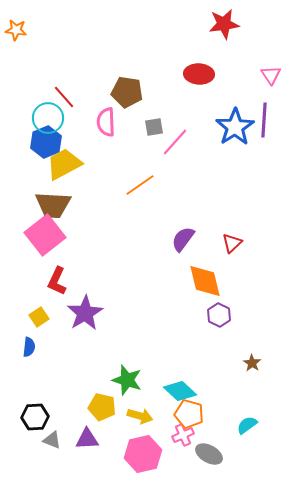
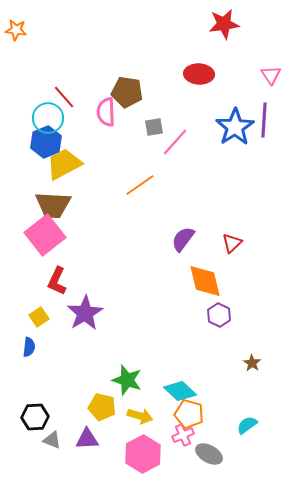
pink semicircle: moved 10 px up
pink hexagon: rotated 15 degrees counterclockwise
